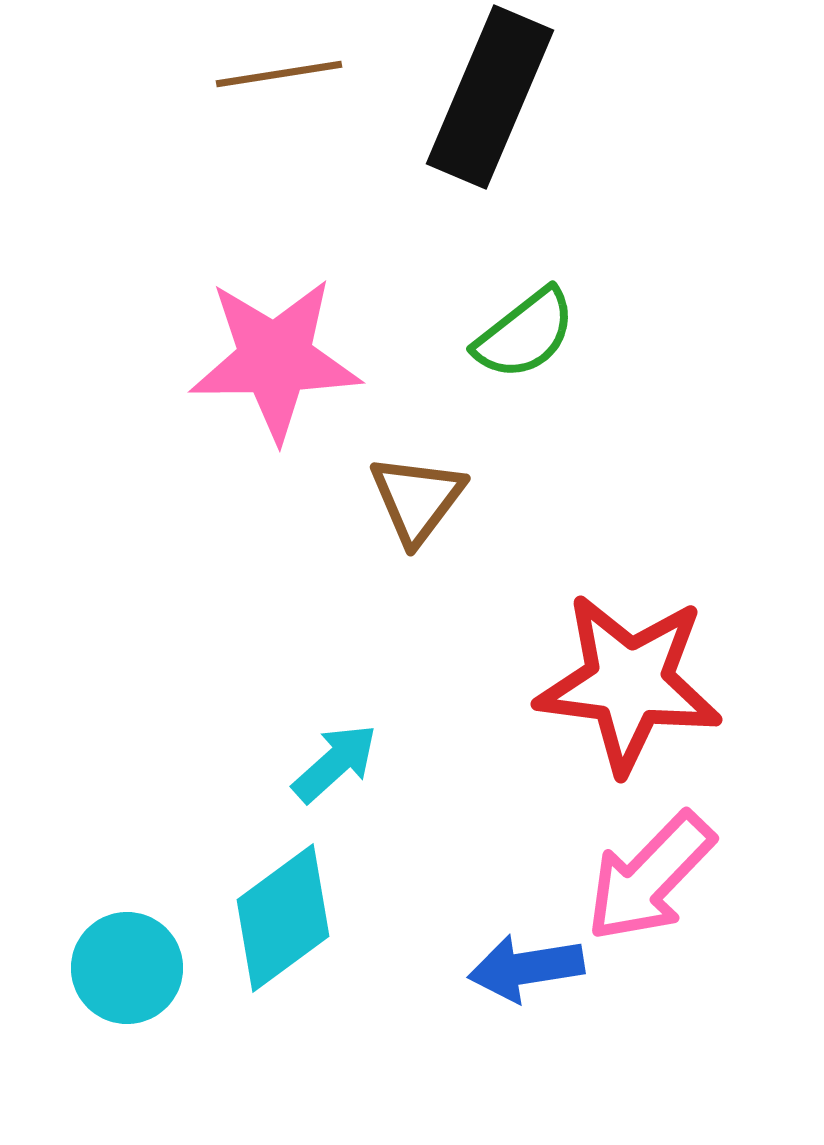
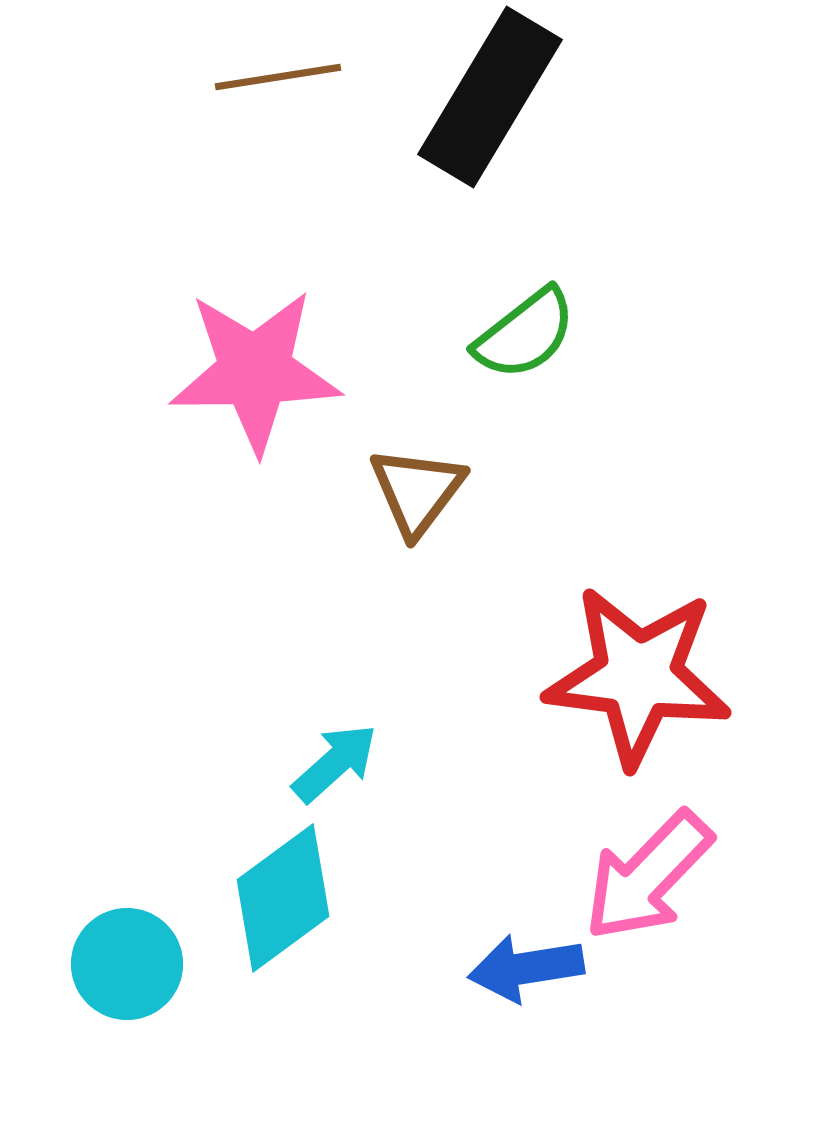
brown line: moved 1 px left, 3 px down
black rectangle: rotated 8 degrees clockwise
pink star: moved 20 px left, 12 px down
brown triangle: moved 8 px up
red star: moved 9 px right, 7 px up
pink arrow: moved 2 px left, 1 px up
cyan diamond: moved 20 px up
cyan circle: moved 4 px up
